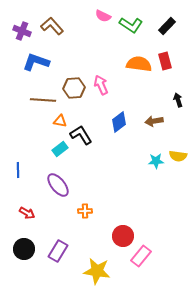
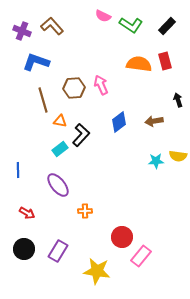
brown line: rotated 70 degrees clockwise
black L-shape: rotated 75 degrees clockwise
red circle: moved 1 px left, 1 px down
